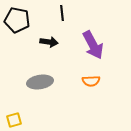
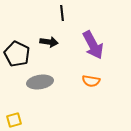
black pentagon: moved 34 px down; rotated 15 degrees clockwise
orange semicircle: rotated 12 degrees clockwise
